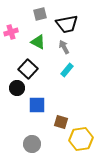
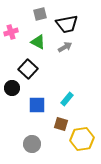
gray arrow: moved 1 px right; rotated 88 degrees clockwise
cyan rectangle: moved 29 px down
black circle: moved 5 px left
brown square: moved 2 px down
yellow hexagon: moved 1 px right
